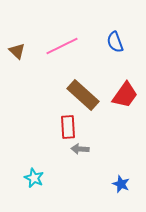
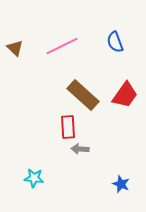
brown triangle: moved 2 px left, 3 px up
cyan star: rotated 18 degrees counterclockwise
